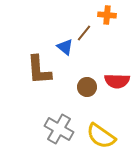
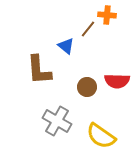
brown line: moved 4 px right, 4 px up
blue triangle: moved 1 px right, 1 px up
gray cross: moved 2 px left, 8 px up
